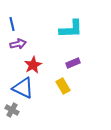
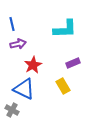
cyan L-shape: moved 6 px left
blue triangle: moved 1 px right, 1 px down
